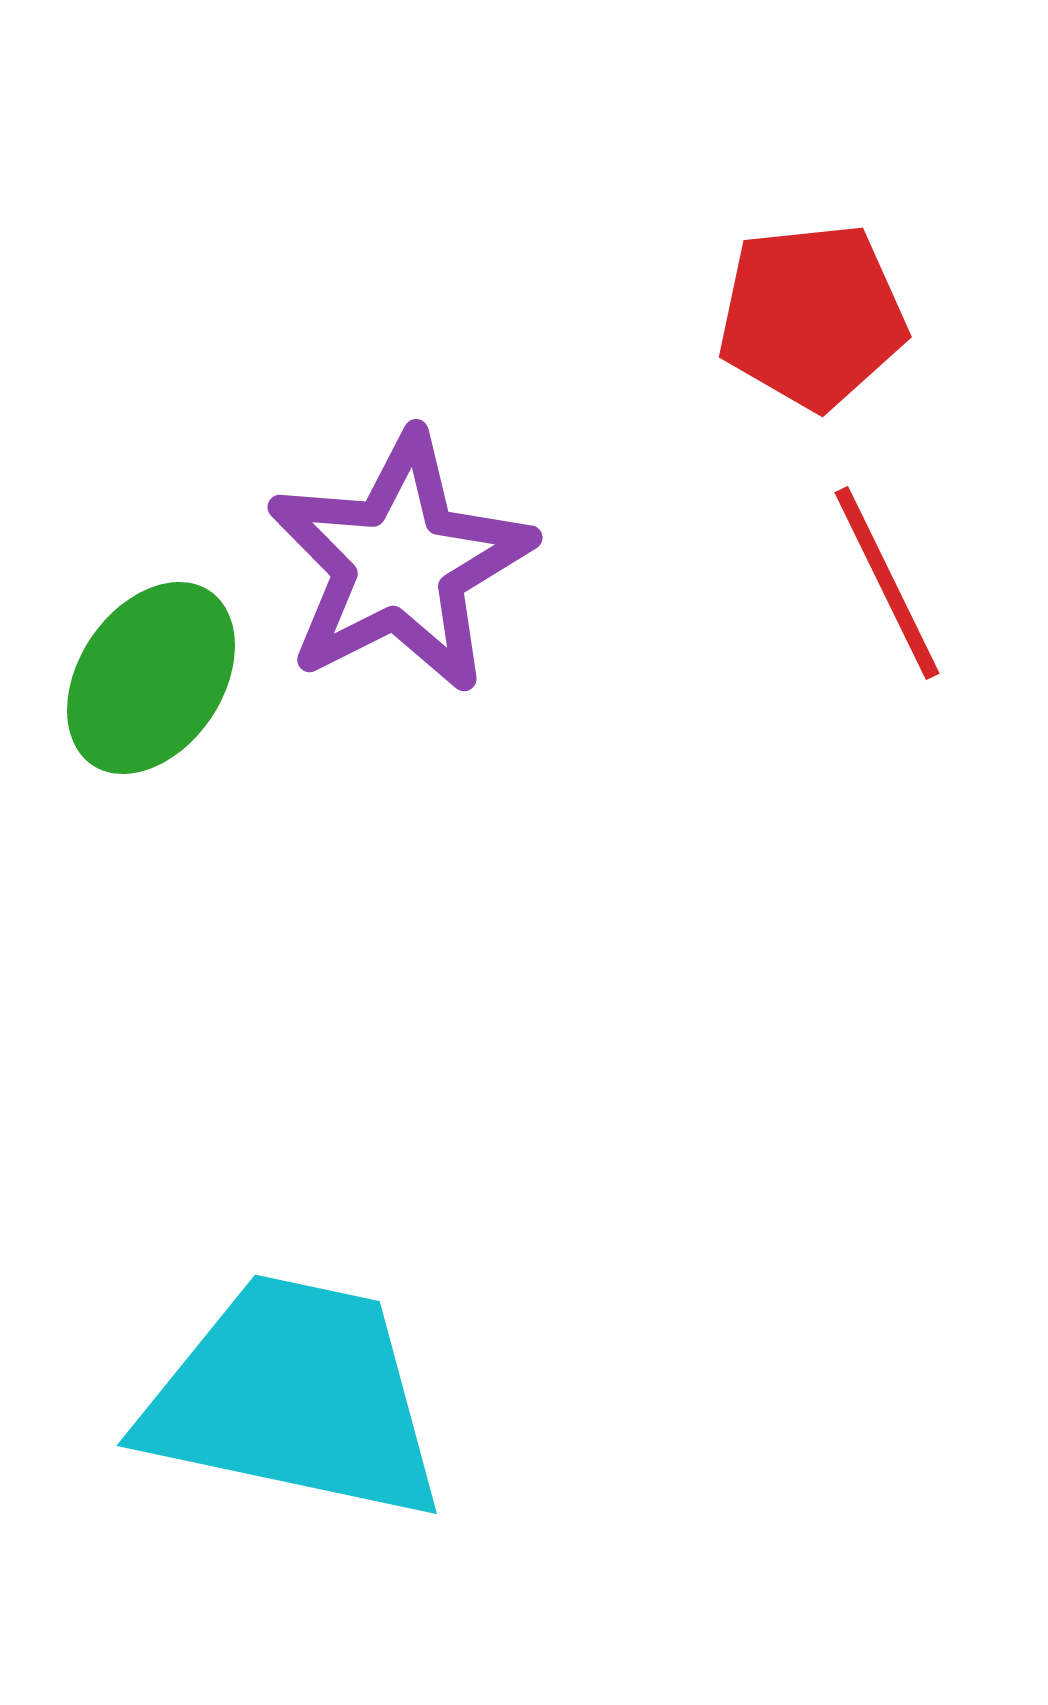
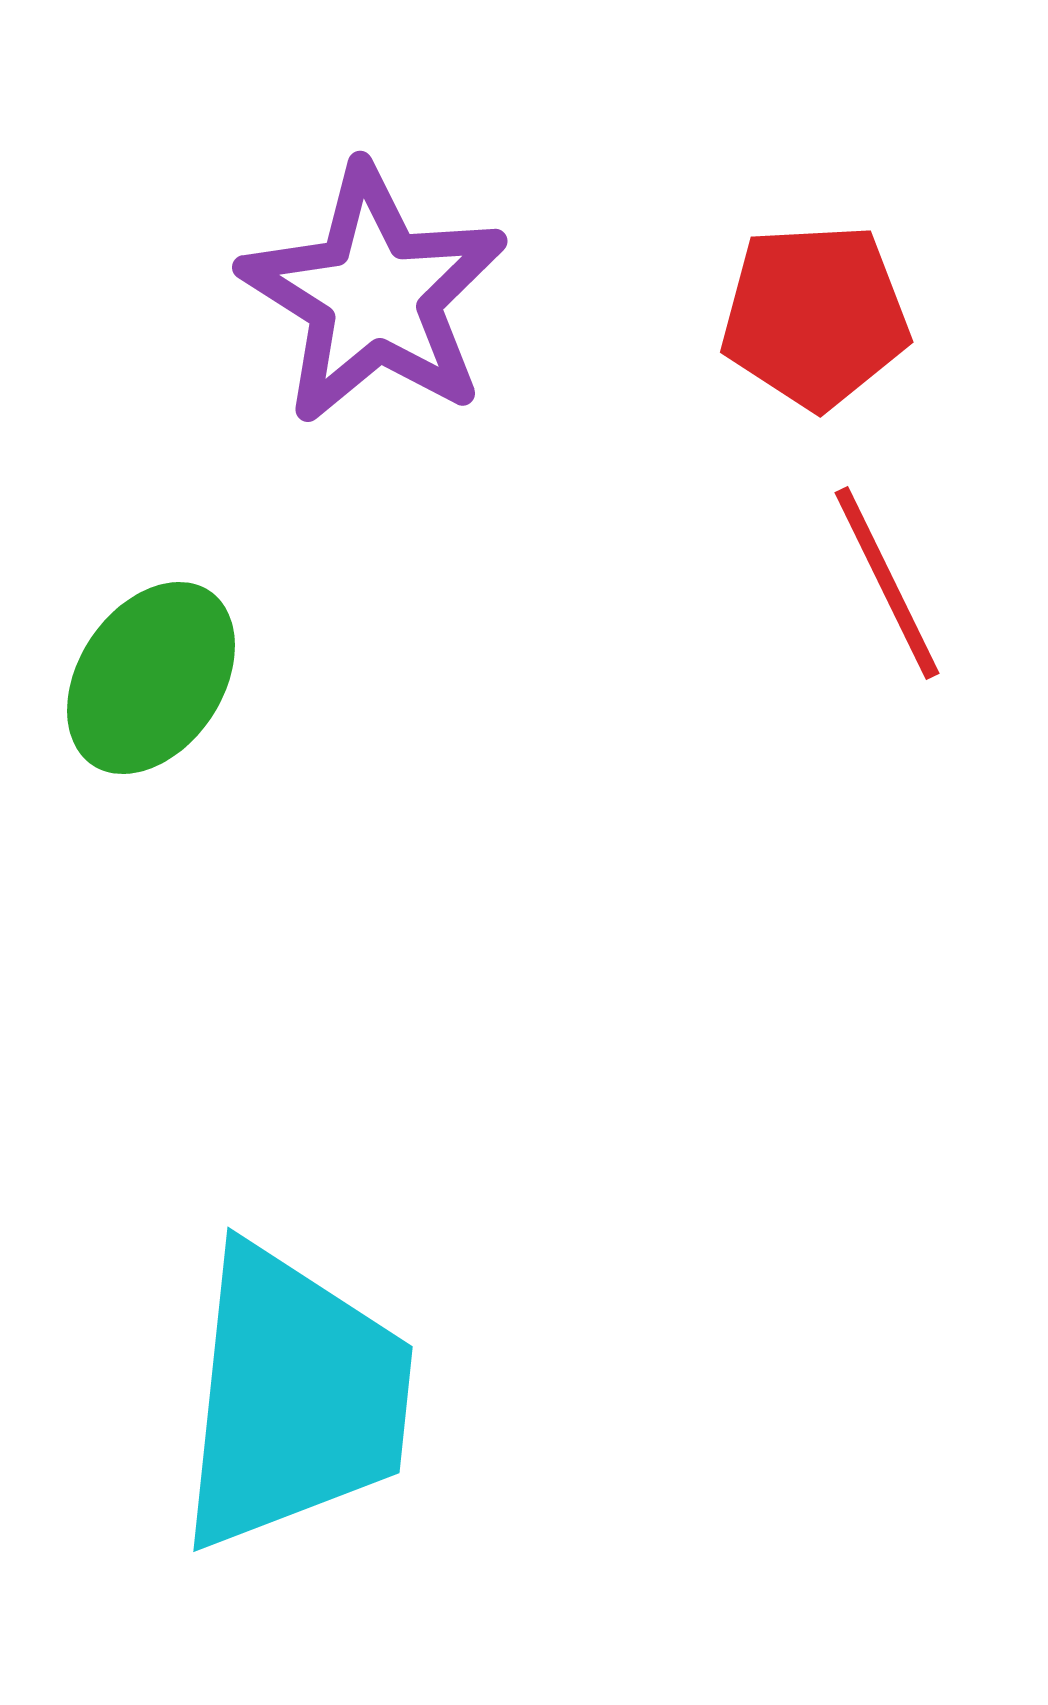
red pentagon: moved 3 px right; rotated 3 degrees clockwise
purple star: moved 26 px left, 268 px up; rotated 13 degrees counterclockwise
cyan trapezoid: rotated 84 degrees clockwise
